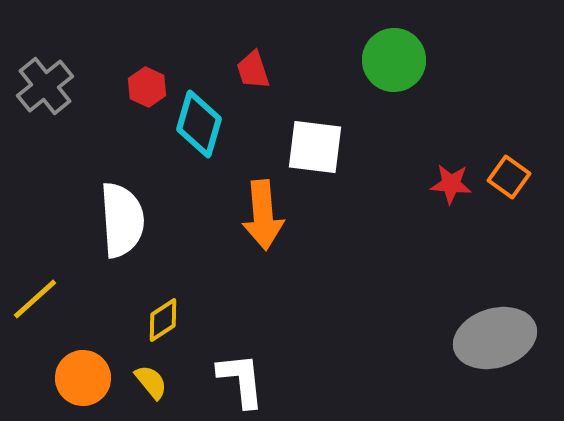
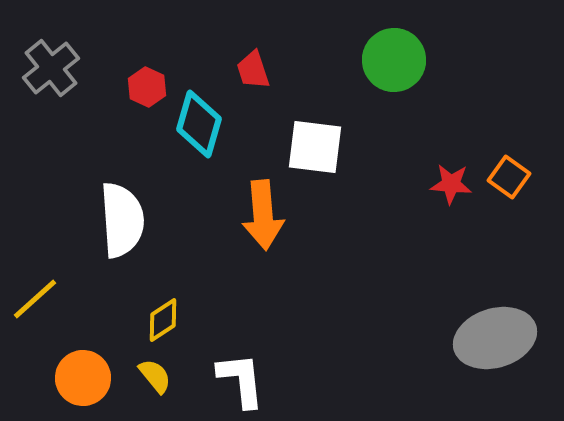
gray cross: moved 6 px right, 18 px up
yellow semicircle: moved 4 px right, 6 px up
